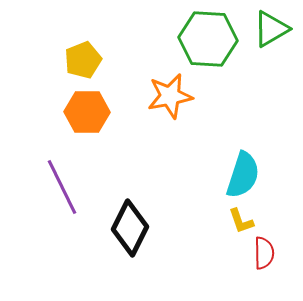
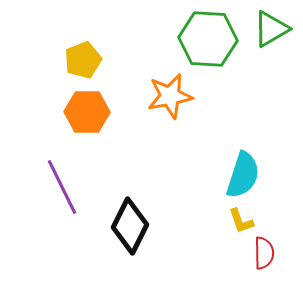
black diamond: moved 2 px up
